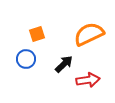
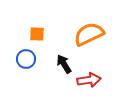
orange square: rotated 21 degrees clockwise
black arrow: rotated 78 degrees counterclockwise
red arrow: moved 1 px right
